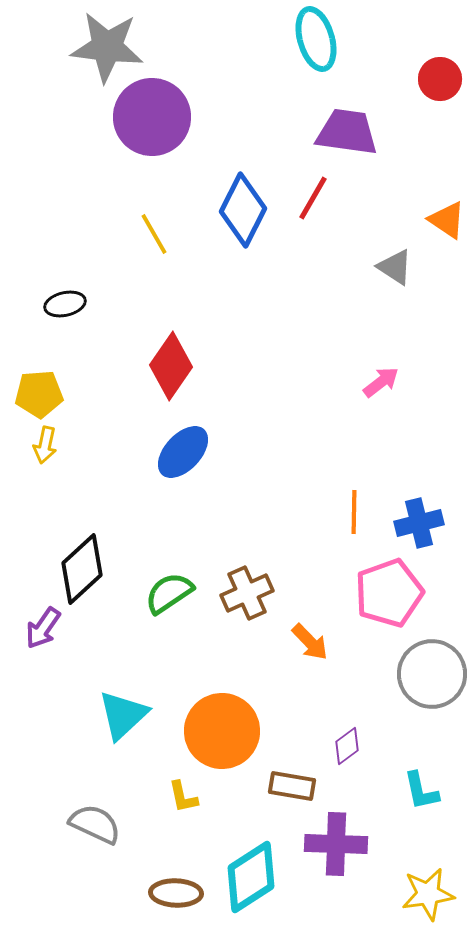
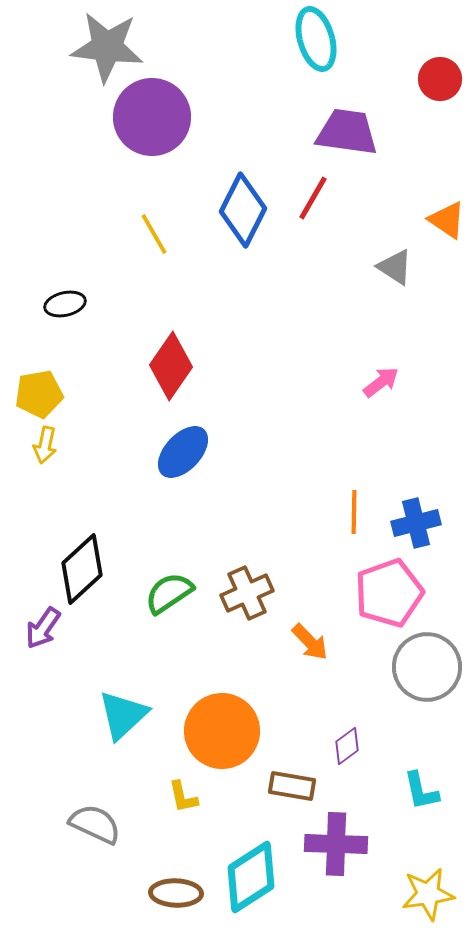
yellow pentagon: rotated 6 degrees counterclockwise
blue cross: moved 3 px left
gray circle: moved 5 px left, 7 px up
